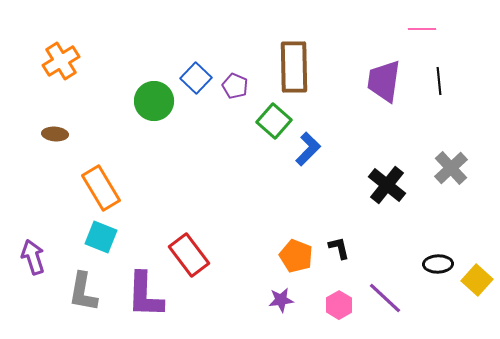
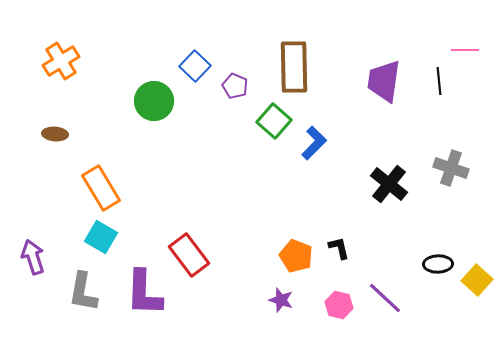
pink line: moved 43 px right, 21 px down
blue square: moved 1 px left, 12 px up
blue L-shape: moved 6 px right, 6 px up
gray cross: rotated 28 degrees counterclockwise
black cross: moved 2 px right, 1 px up
cyan square: rotated 8 degrees clockwise
purple L-shape: moved 1 px left, 2 px up
purple star: rotated 25 degrees clockwise
pink hexagon: rotated 16 degrees counterclockwise
